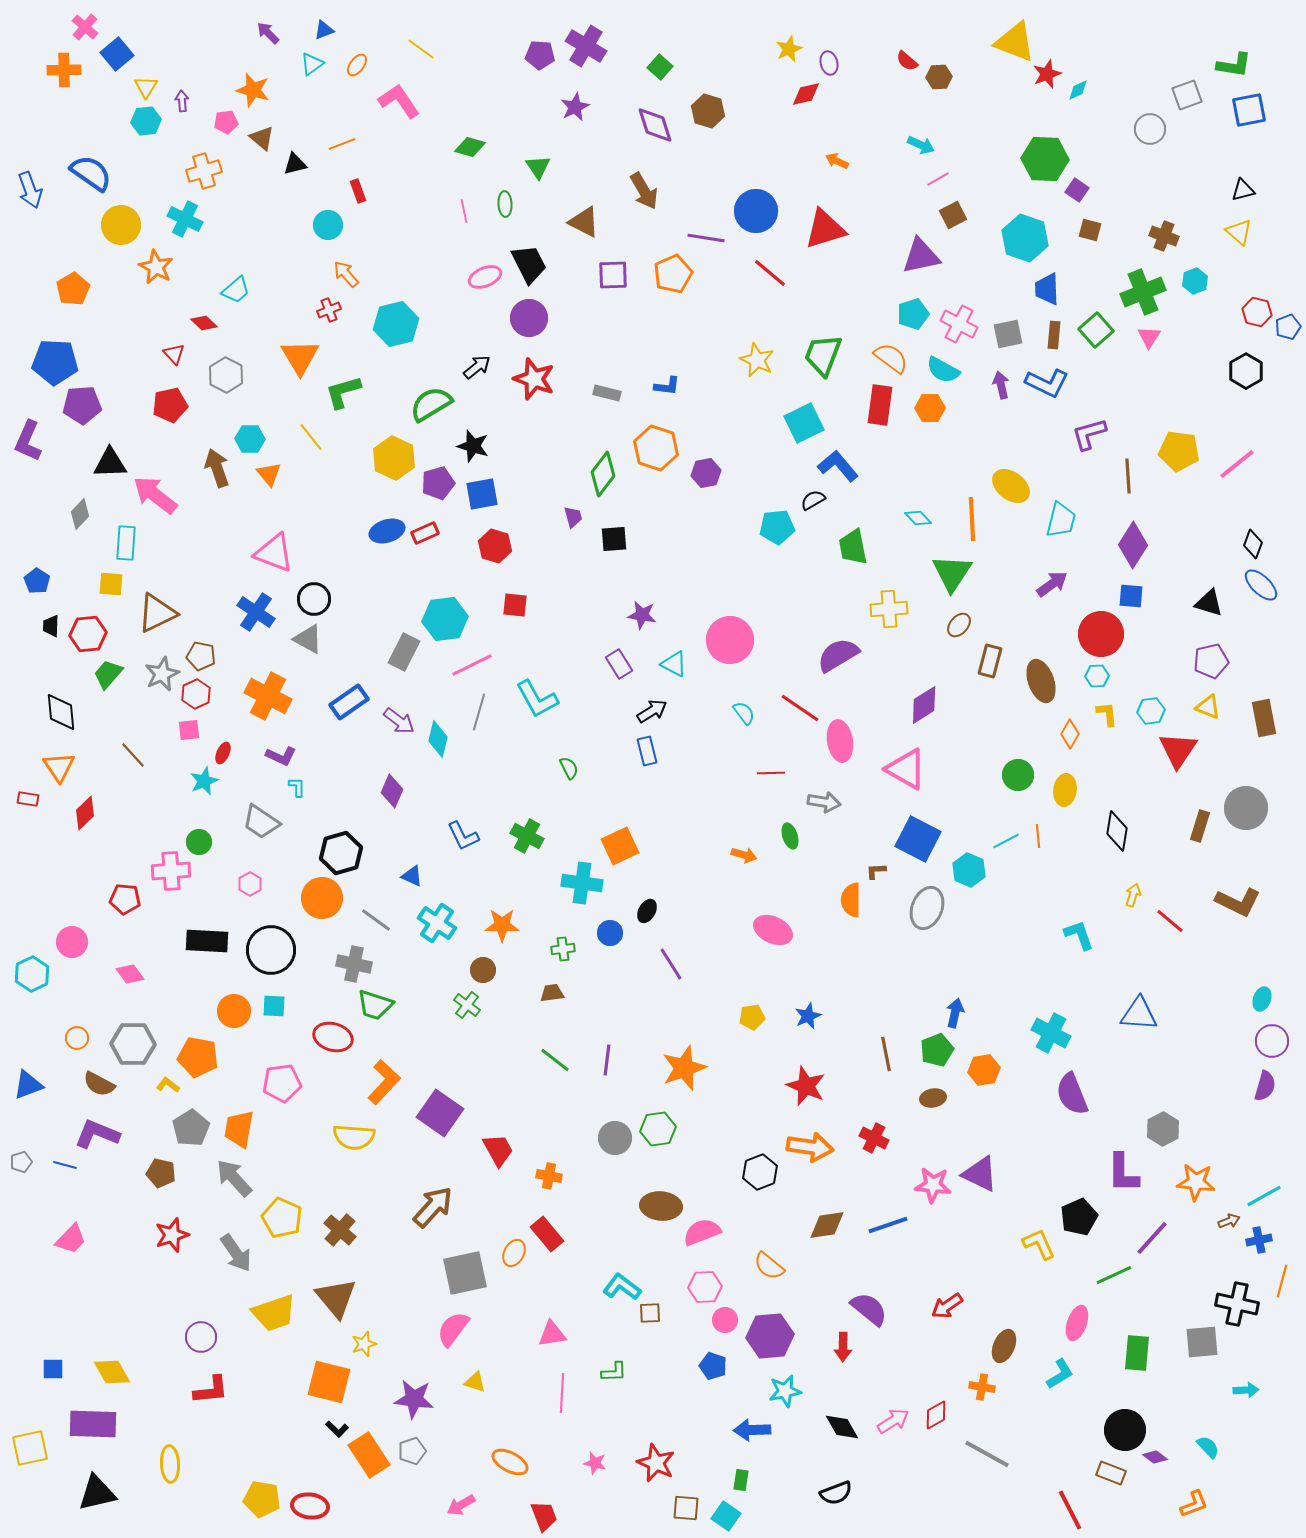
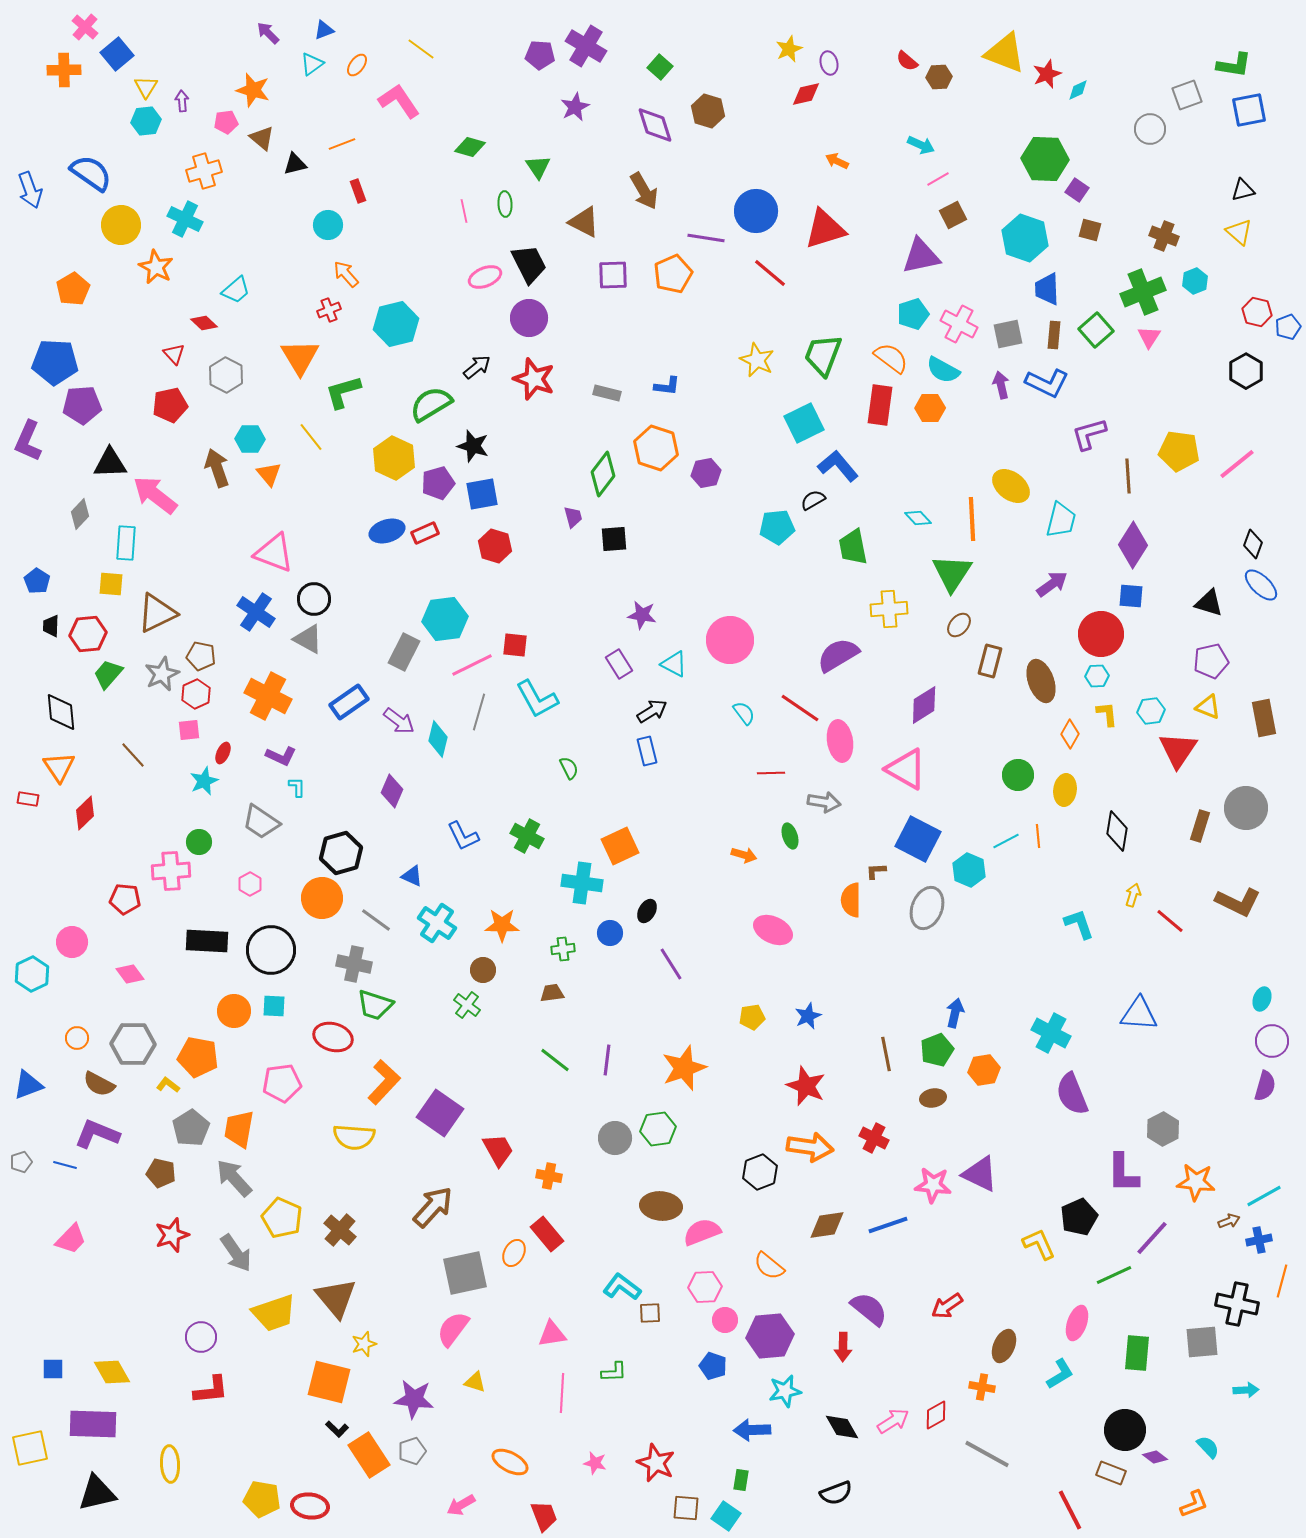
yellow triangle at (1015, 42): moved 10 px left, 11 px down
red square at (515, 605): moved 40 px down
cyan L-shape at (1079, 935): moved 11 px up
